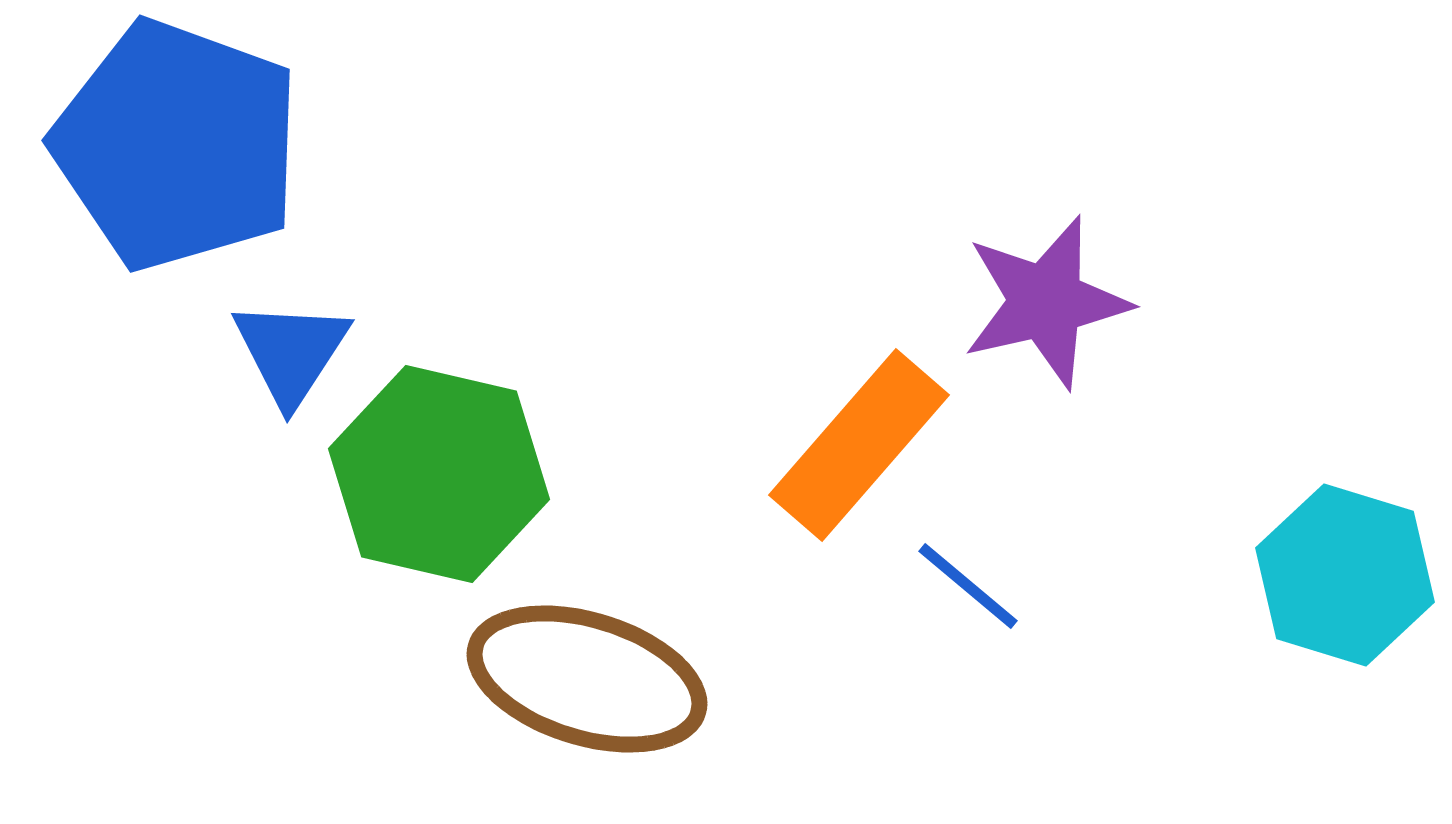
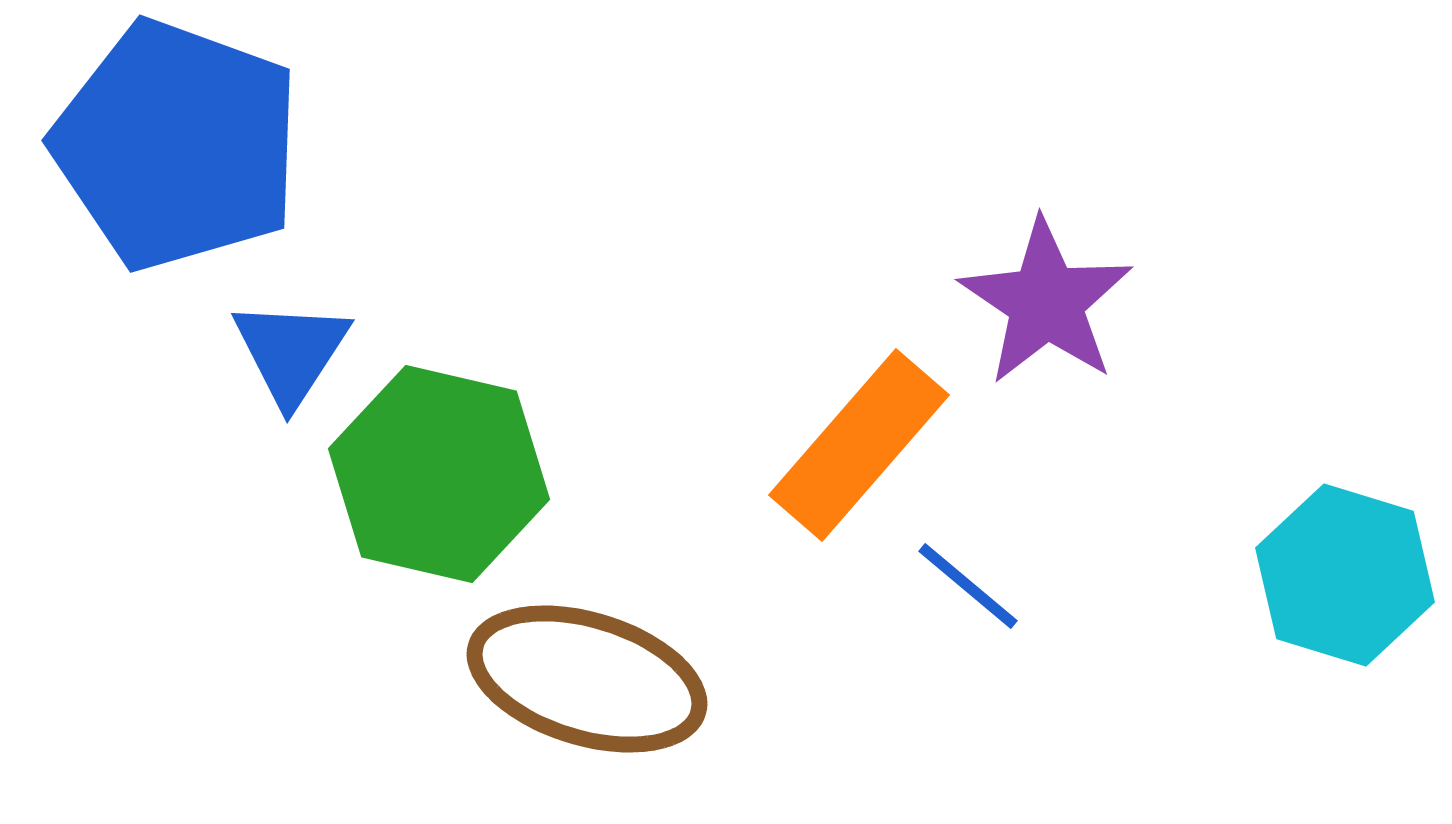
purple star: rotated 25 degrees counterclockwise
